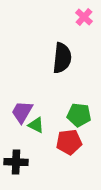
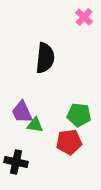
black semicircle: moved 17 px left
purple trapezoid: rotated 55 degrees counterclockwise
green triangle: moved 1 px left; rotated 18 degrees counterclockwise
black cross: rotated 10 degrees clockwise
